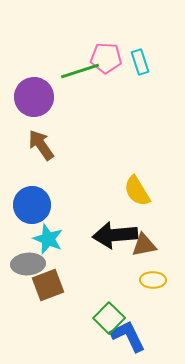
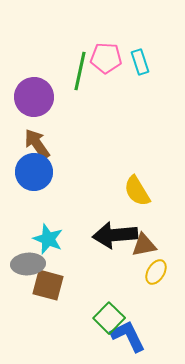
green line: rotated 60 degrees counterclockwise
brown arrow: moved 4 px left, 1 px up
blue circle: moved 2 px right, 33 px up
yellow ellipse: moved 3 px right, 8 px up; rotated 60 degrees counterclockwise
brown square: rotated 36 degrees clockwise
